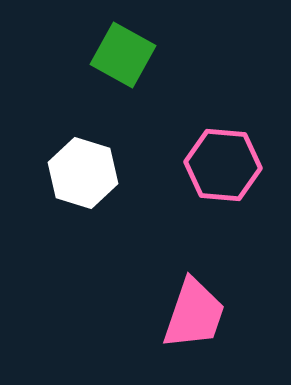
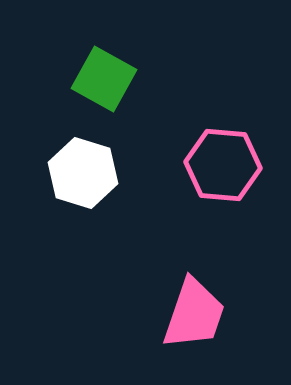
green square: moved 19 px left, 24 px down
